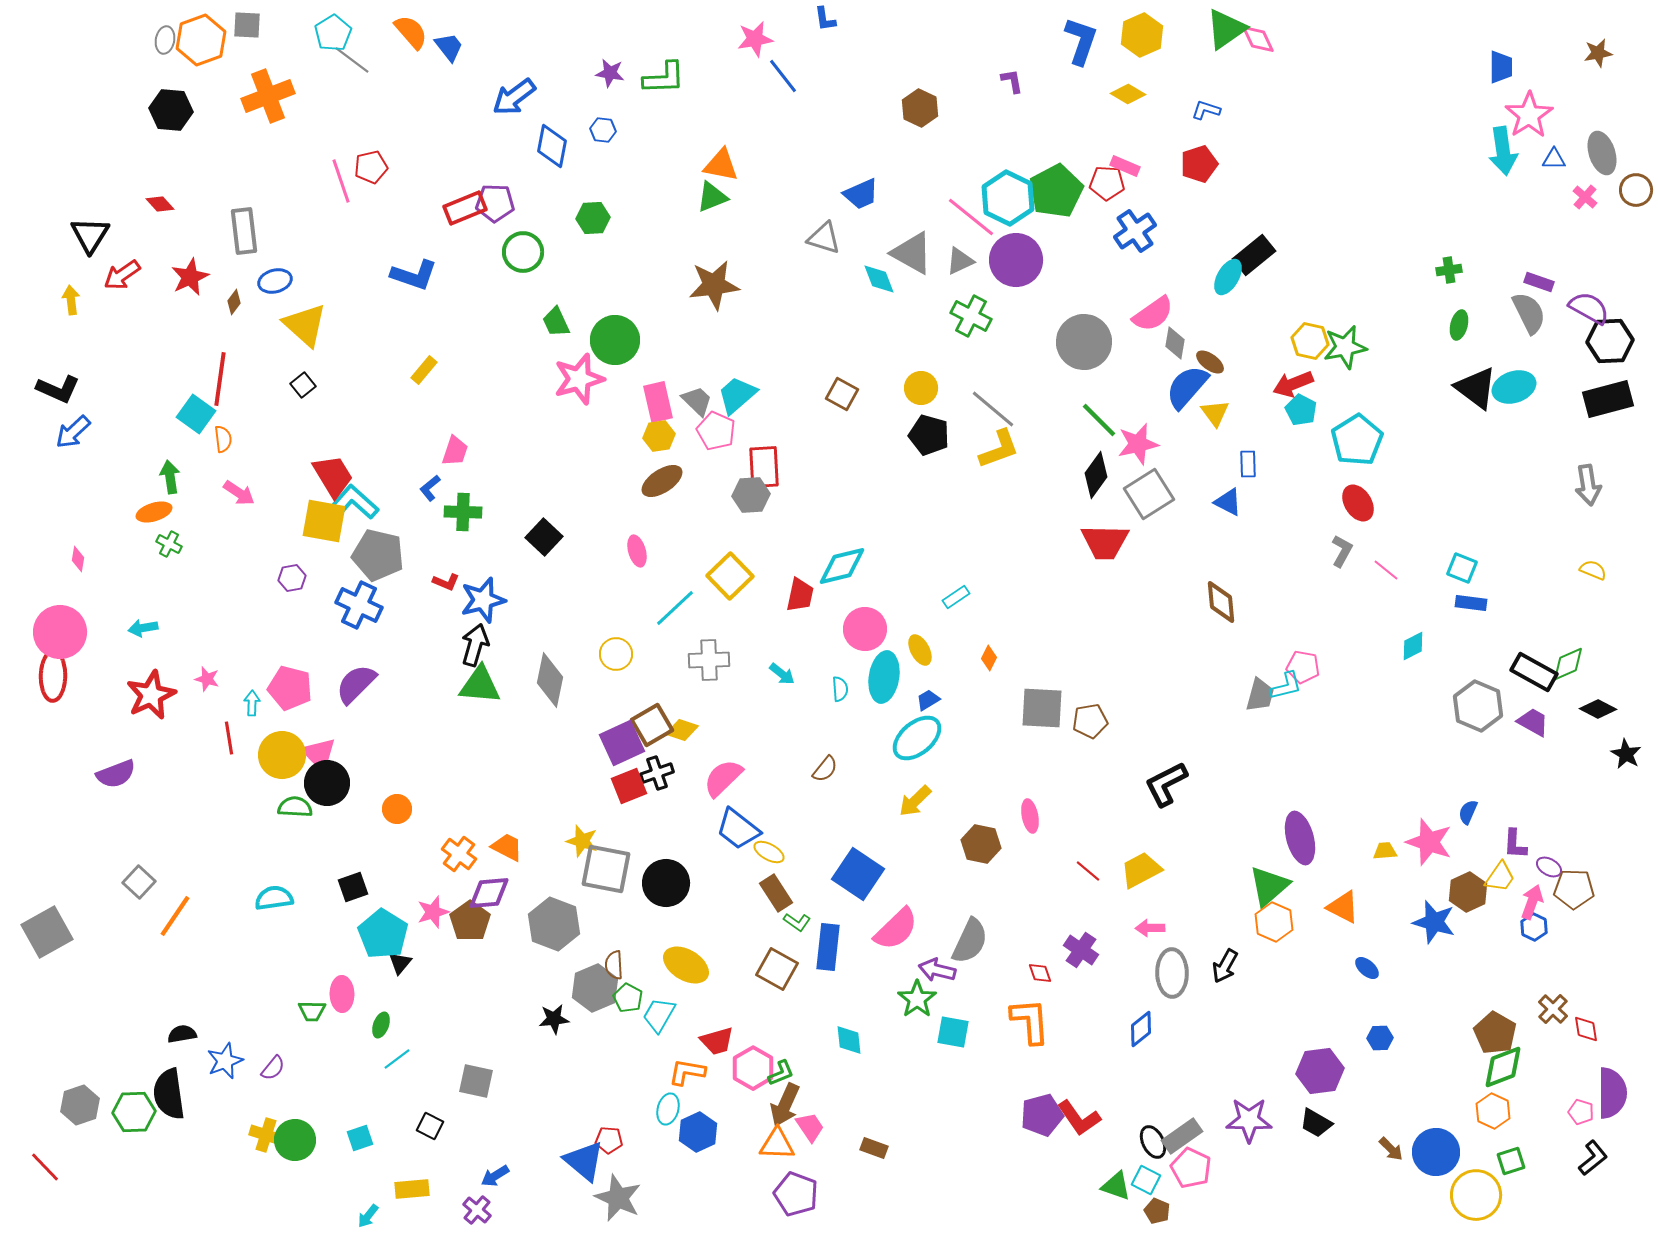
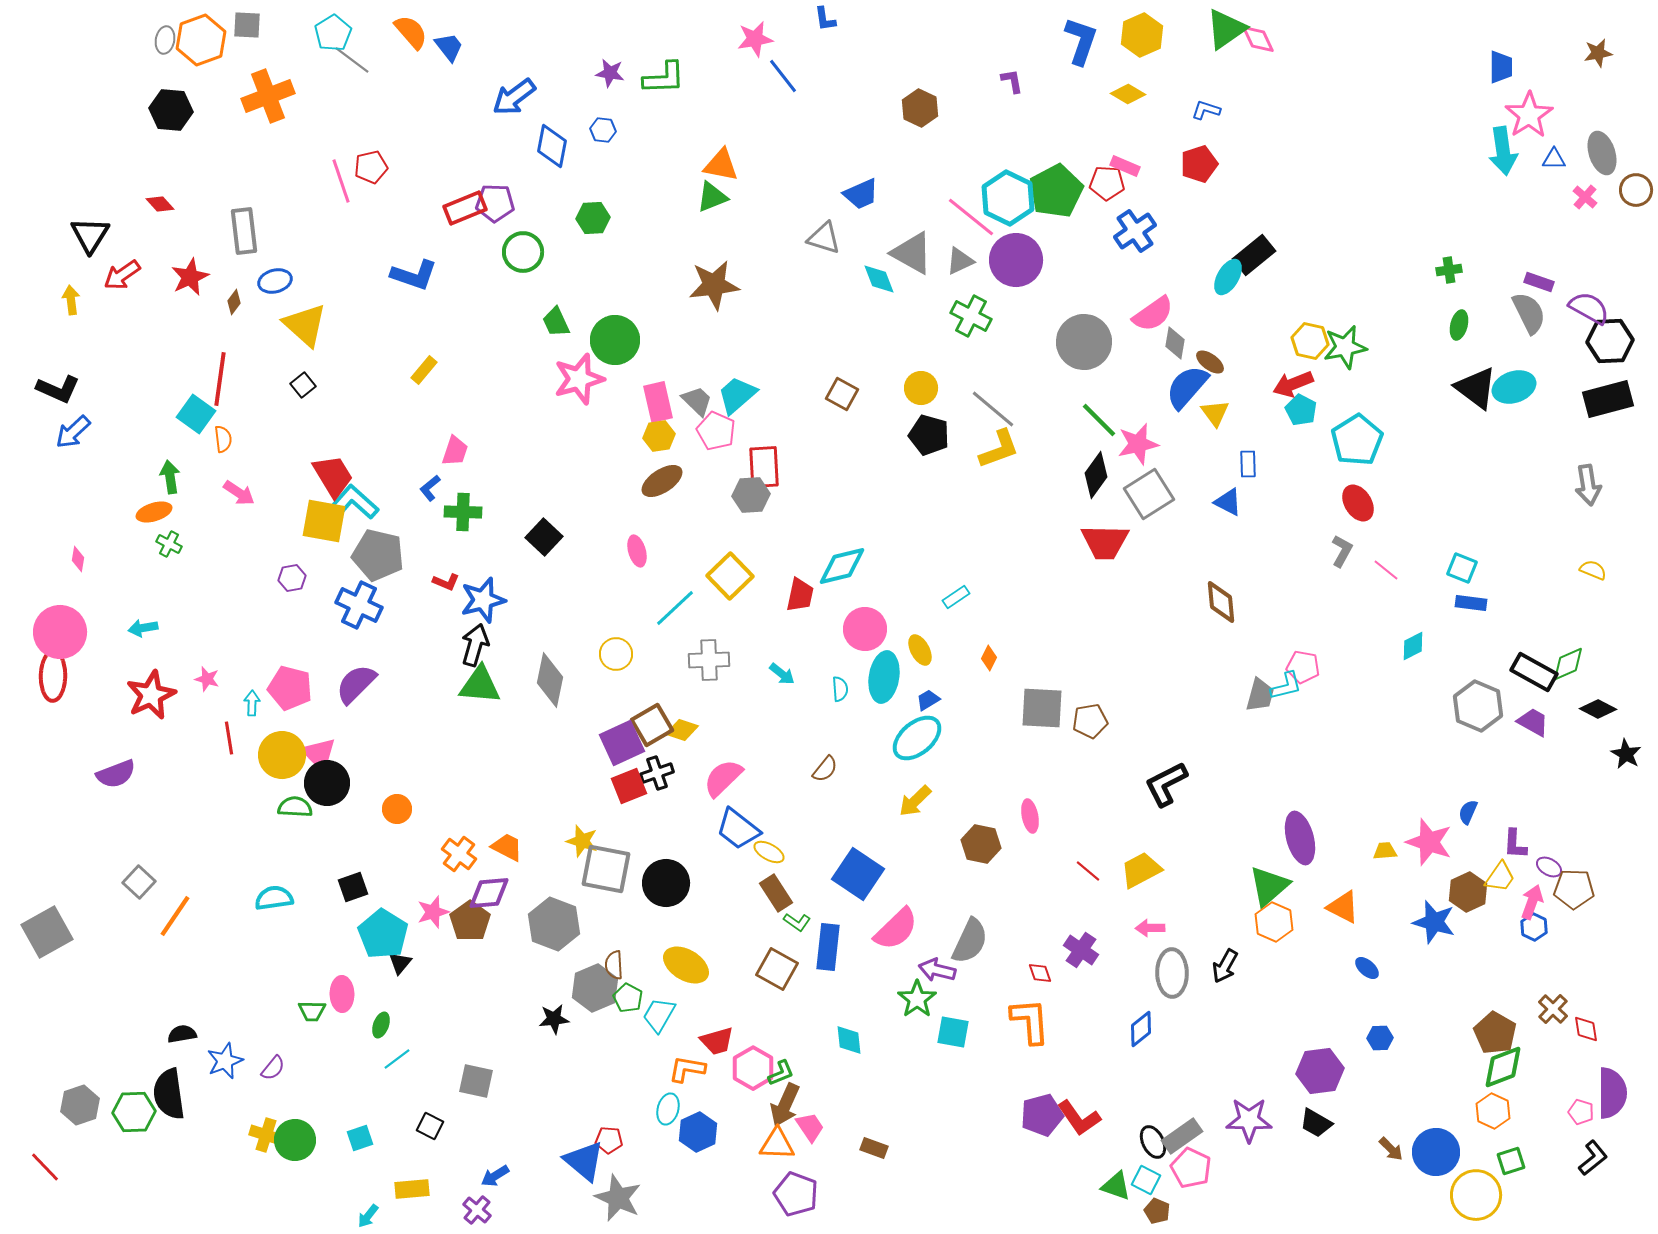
orange L-shape at (687, 1072): moved 3 px up
